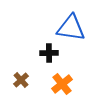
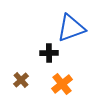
blue triangle: rotated 28 degrees counterclockwise
